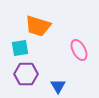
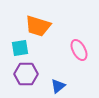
blue triangle: rotated 21 degrees clockwise
